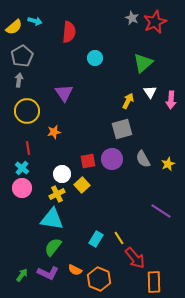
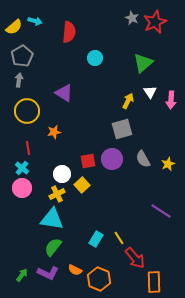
purple triangle: rotated 24 degrees counterclockwise
